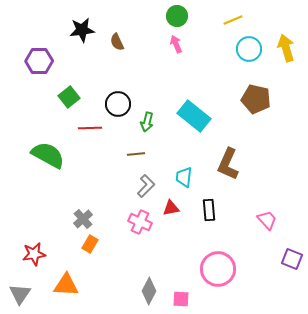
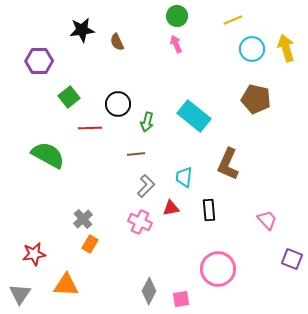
cyan circle: moved 3 px right
pink square: rotated 12 degrees counterclockwise
